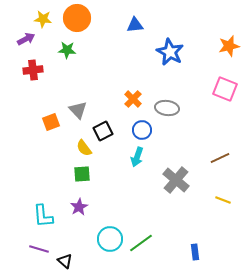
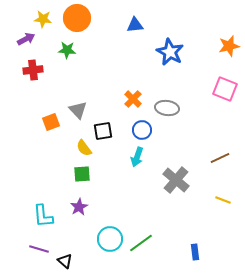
black square: rotated 18 degrees clockwise
